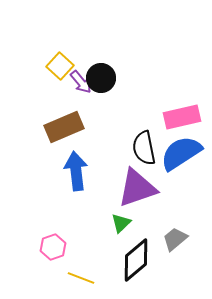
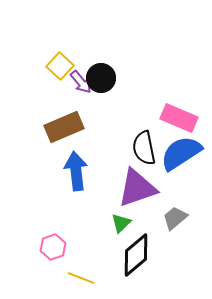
pink rectangle: moved 3 px left, 1 px down; rotated 36 degrees clockwise
gray trapezoid: moved 21 px up
black diamond: moved 5 px up
